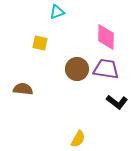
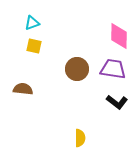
cyan triangle: moved 25 px left, 11 px down
pink diamond: moved 13 px right, 1 px up
yellow square: moved 6 px left, 3 px down
purple trapezoid: moved 7 px right
yellow semicircle: moved 2 px right, 1 px up; rotated 30 degrees counterclockwise
